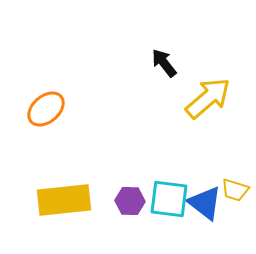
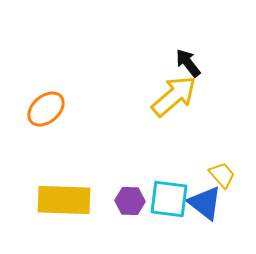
black arrow: moved 24 px right
yellow arrow: moved 34 px left, 2 px up
yellow trapezoid: moved 13 px left, 15 px up; rotated 148 degrees counterclockwise
yellow rectangle: rotated 8 degrees clockwise
